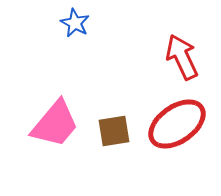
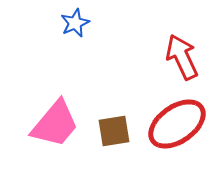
blue star: rotated 20 degrees clockwise
